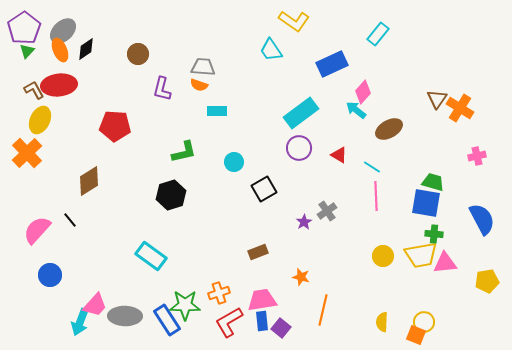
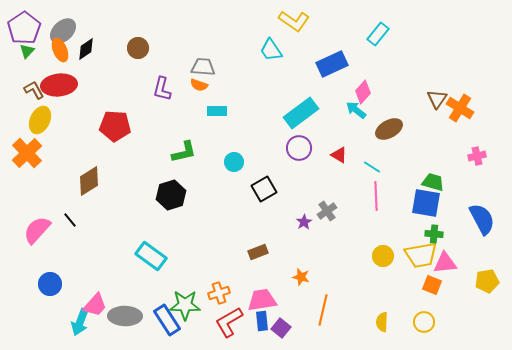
brown circle at (138, 54): moved 6 px up
blue circle at (50, 275): moved 9 px down
orange square at (416, 335): moved 16 px right, 50 px up
